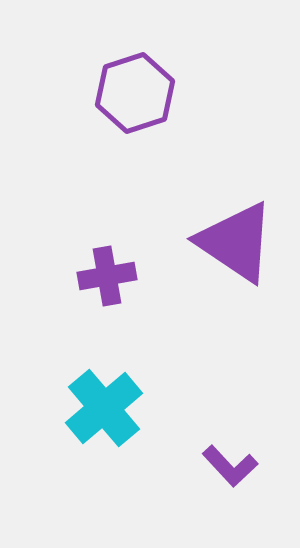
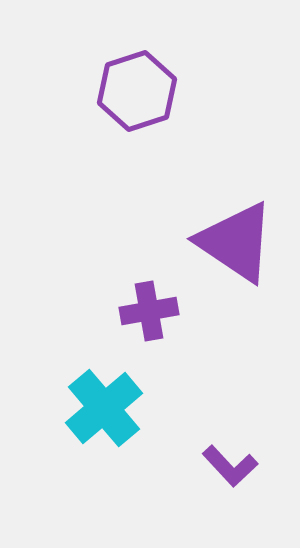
purple hexagon: moved 2 px right, 2 px up
purple cross: moved 42 px right, 35 px down
